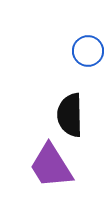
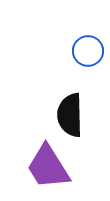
purple trapezoid: moved 3 px left, 1 px down
